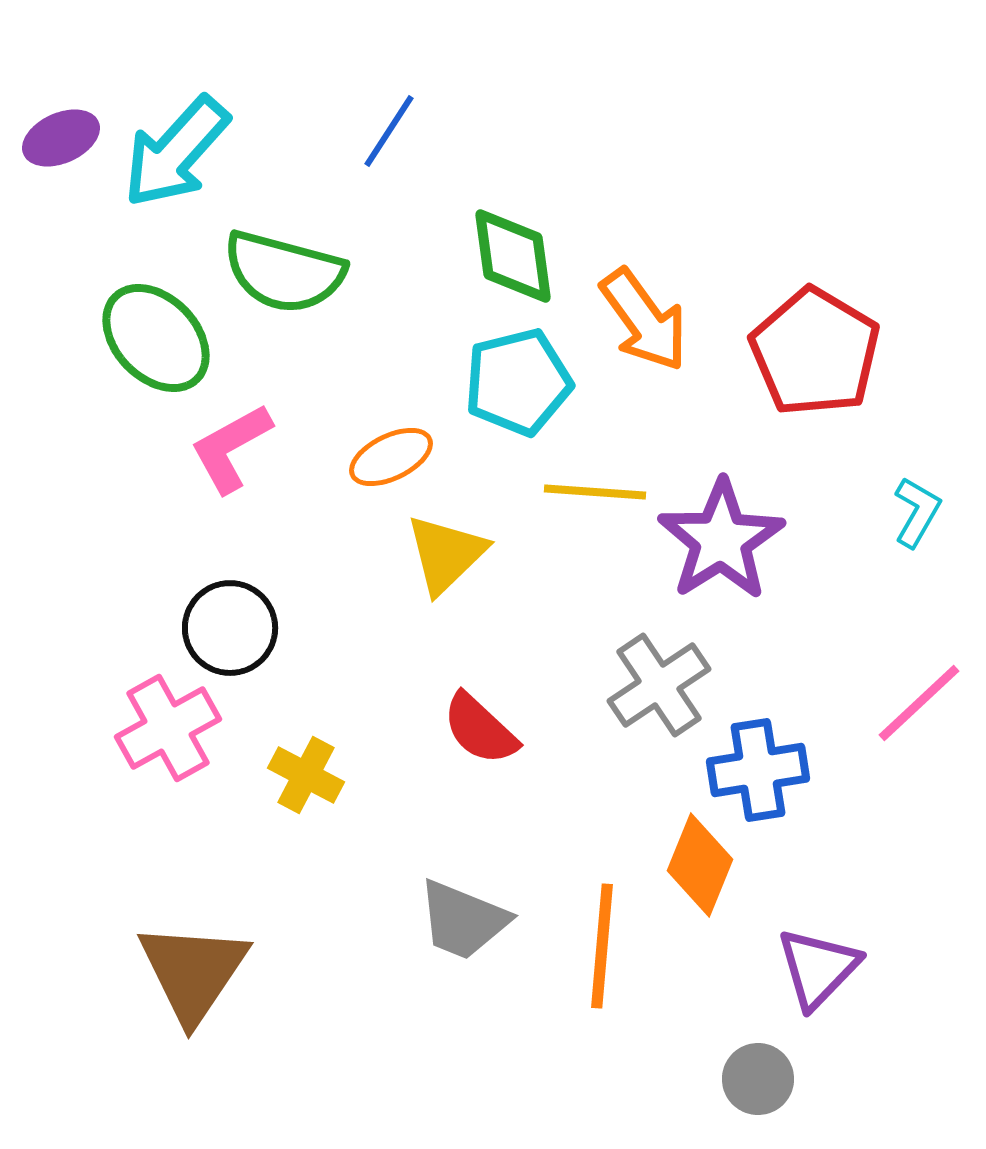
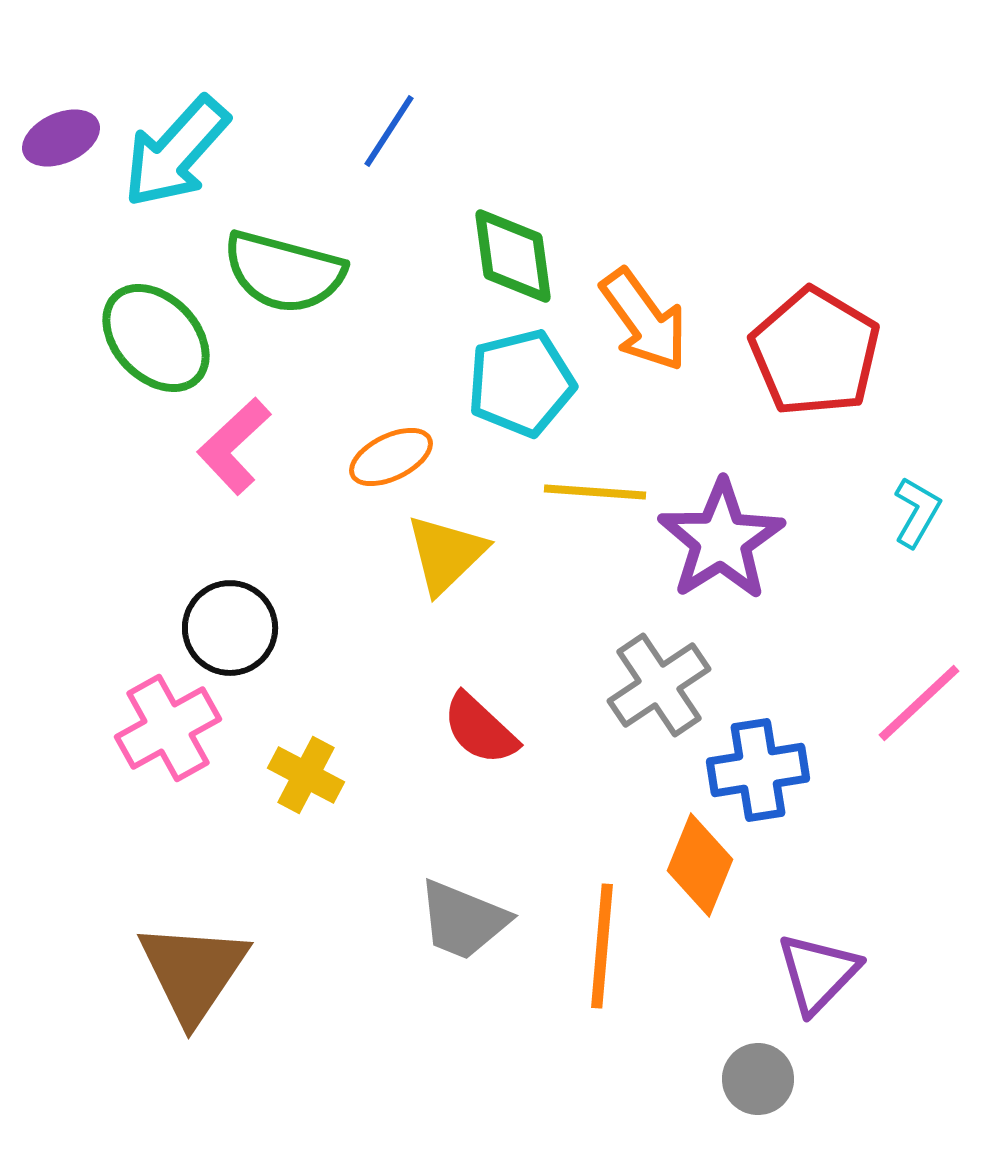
cyan pentagon: moved 3 px right, 1 px down
pink L-shape: moved 3 px right, 2 px up; rotated 14 degrees counterclockwise
purple triangle: moved 5 px down
